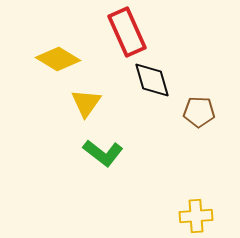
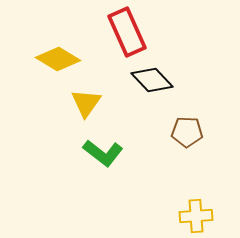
black diamond: rotated 27 degrees counterclockwise
brown pentagon: moved 12 px left, 20 px down
